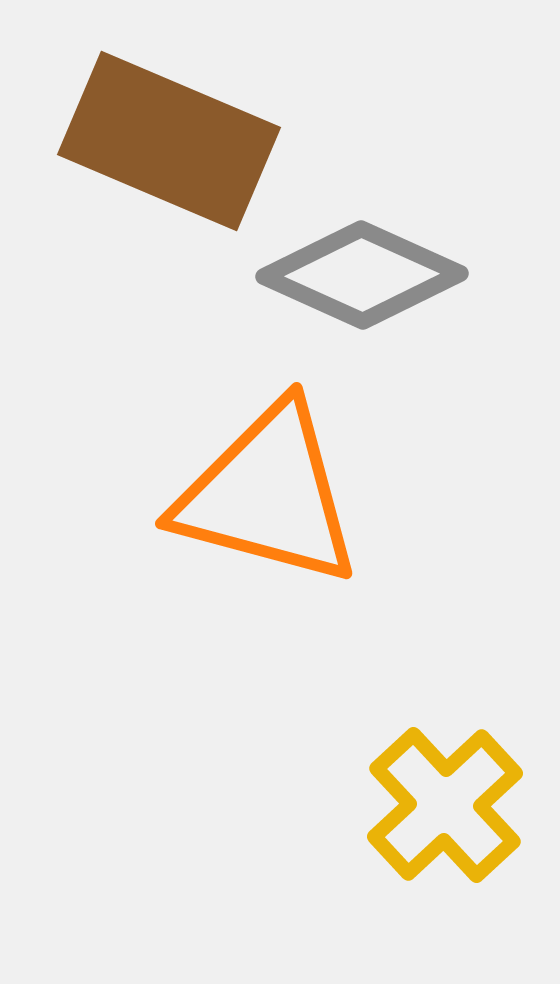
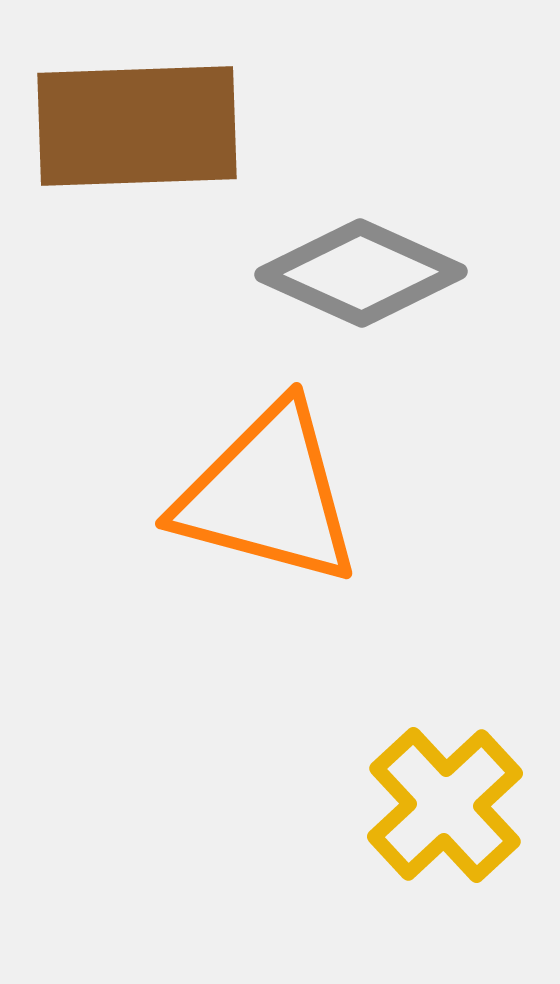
brown rectangle: moved 32 px left, 15 px up; rotated 25 degrees counterclockwise
gray diamond: moved 1 px left, 2 px up
